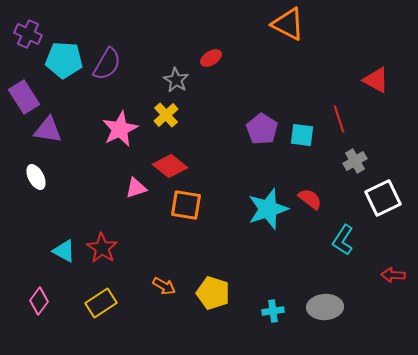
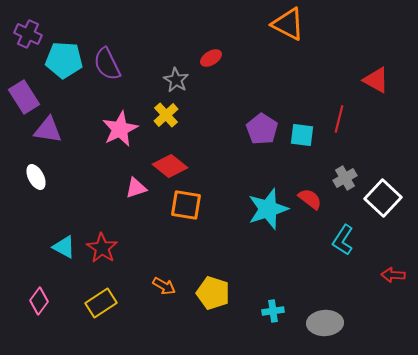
purple semicircle: rotated 124 degrees clockwise
red line: rotated 32 degrees clockwise
gray cross: moved 10 px left, 17 px down
white square: rotated 21 degrees counterclockwise
cyan triangle: moved 4 px up
gray ellipse: moved 16 px down
